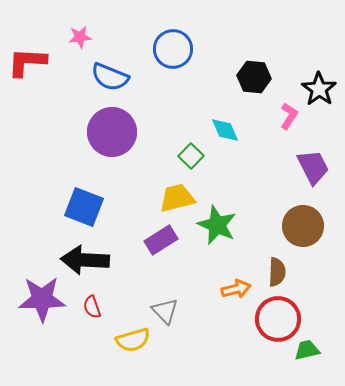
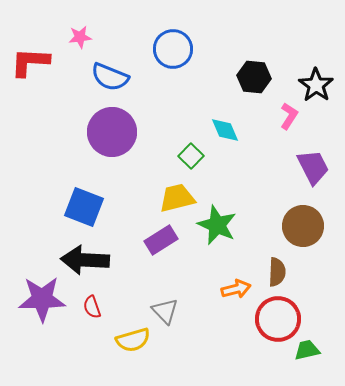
red L-shape: moved 3 px right
black star: moved 3 px left, 4 px up
